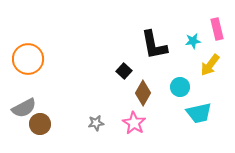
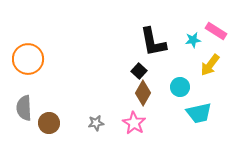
pink rectangle: moved 1 px left, 2 px down; rotated 45 degrees counterclockwise
cyan star: moved 1 px up
black L-shape: moved 1 px left, 3 px up
black square: moved 15 px right
gray semicircle: rotated 115 degrees clockwise
brown circle: moved 9 px right, 1 px up
